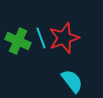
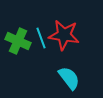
red star: moved 3 px up; rotated 28 degrees clockwise
cyan semicircle: moved 3 px left, 3 px up
